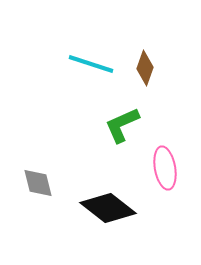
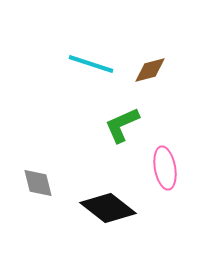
brown diamond: moved 5 px right, 2 px down; rotated 56 degrees clockwise
